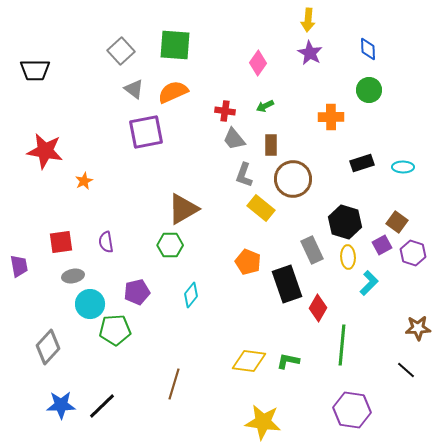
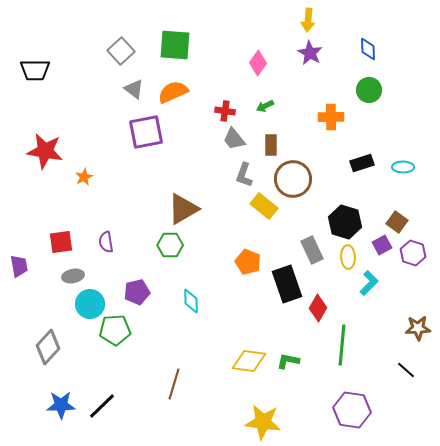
orange star at (84, 181): moved 4 px up
yellow rectangle at (261, 208): moved 3 px right, 2 px up
cyan diamond at (191, 295): moved 6 px down; rotated 40 degrees counterclockwise
